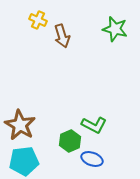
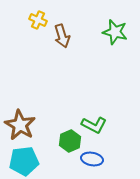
green star: moved 3 px down
blue ellipse: rotated 10 degrees counterclockwise
